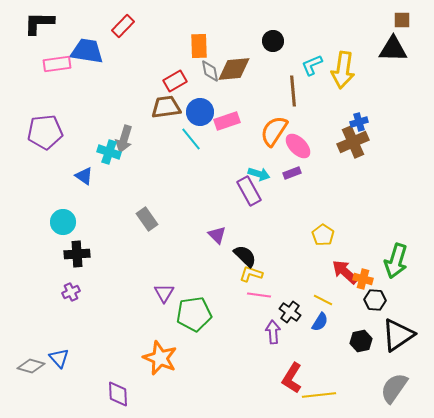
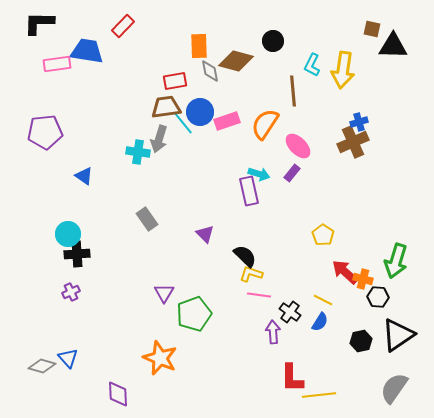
brown square at (402, 20): moved 30 px left, 9 px down; rotated 12 degrees clockwise
black triangle at (393, 49): moved 3 px up
cyan L-shape at (312, 65): rotated 40 degrees counterclockwise
brown diamond at (234, 69): moved 2 px right, 8 px up; rotated 20 degrees clockwise
red rectangle at (175, 81): rotated 20 degrees clockwise
orange semicircle at (274, 131): moved 9 px left, 7 px up
gray arrow at (124, 139): moved 35 px right
cyan line at (191, 139): moved 8 px left, 16 px up
cyan cross at (109, 152): moved 29 px right; rotated 10 degrees counterclockwise
purple rectangle at (292, 173): rotated 30 degrees counterclockwise
purple rectangle at (249, 191): rotated 16 degrees clockwise
cyan circle at (63, 222): moved 5 px right, 12 px down
purple triangle at (217, 235): moved 12 px left, 1 px up
black hexagon at (375, 300): moved 3 px right, 3 px up
green pentagon at (194, 314): rotated 12 degrees counterclockwise
blue triangle at (59, 358): moved 9 px right
gray diamond at (31, 366): moved 11 px right
red L-shape at (292, 378): rotated 32 degrees counterclockwise
